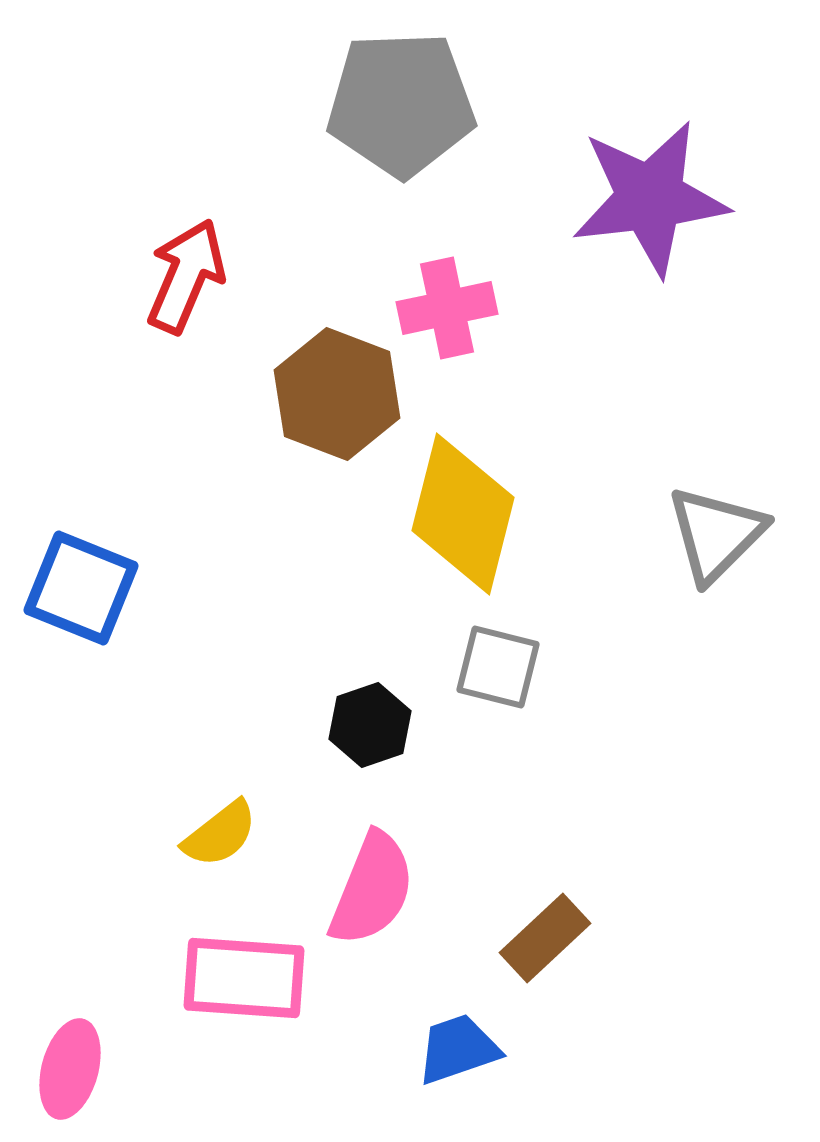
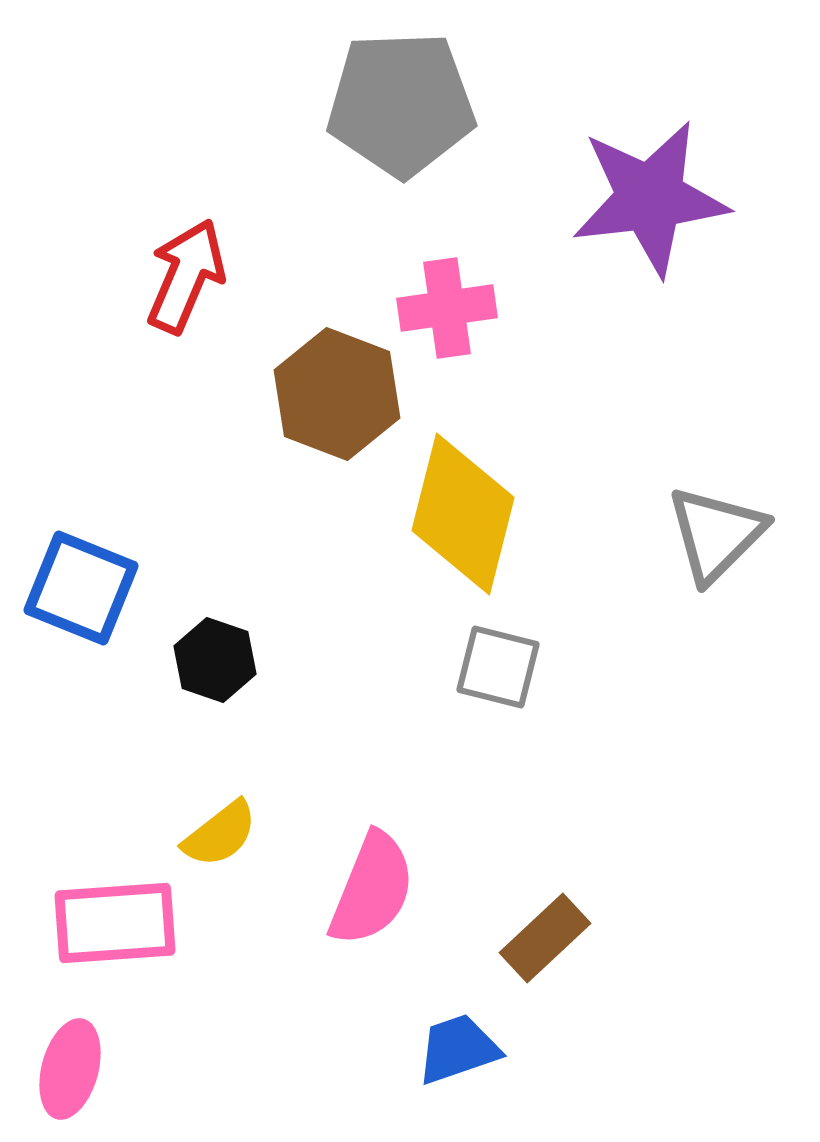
pink cross: rotated 4 degrees clockwise
black hexagon: moved 155 px left, 65 px up; rotated 22 degrees counterclockwise
pink rectangle: moved 129 px left, 55 px up; rotated 8 degrees counterclockwise
